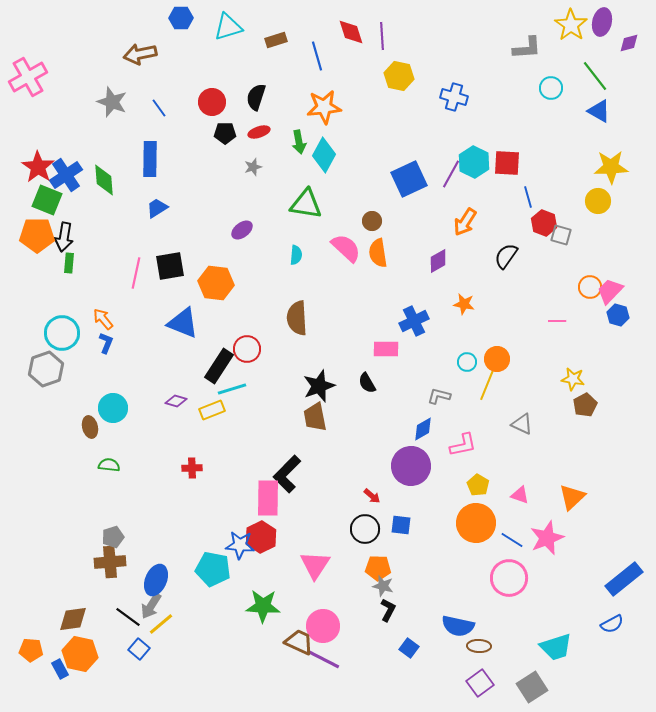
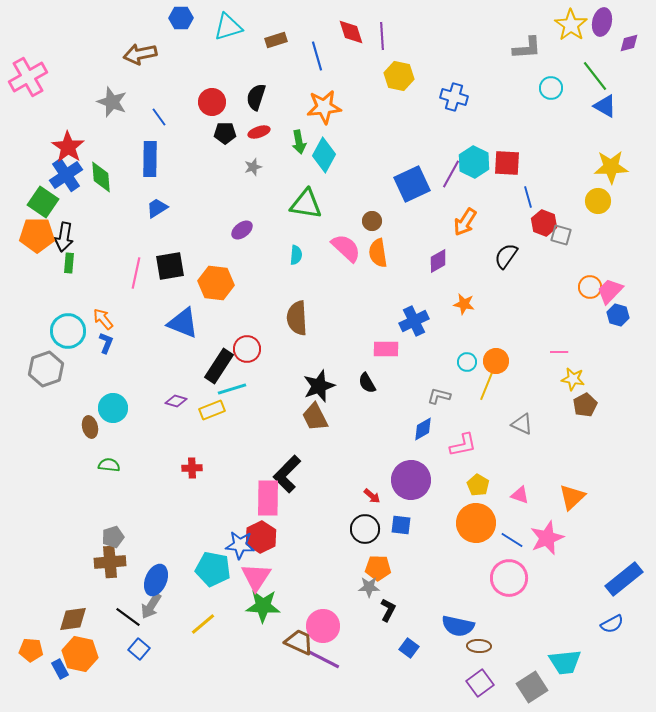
blue line at (159, 108): moved 9 px down
blue triangle at (599, 111): moved 6 px right, 5 px up
red star at (38, 167): moved 30 px right, 20 px up
blue square at (409, 179): moved 3 px right, 5 px down
green diamond at (104, 180): moved 3 px left, 3 px up
green square at (47, 200): moved 4 px left, 2 px down; rotated 12 degrees clockwise
pink line at (557, 321): moved 2 px right, 31 px down
cyan circle at (62, 333): moved 6 px right, 2 px up
orange circle at (497, 359): moved 1 px left, 2 px down
brown trapezoid at (315, 417): rotated 16 degrees counterclockwise
purple circle at (411, 466): moved 14 px down
pink triangle at (315, 565): moved 59 px left, 12 px down
gray star at (383, 586): moved 14 px left, 1 px down; rotated 15 degrees counterclockwise
yellow line at (161, 624): moved 42 px right
cyan trapezoid at (556, 647): moved 9 px right, 15 px down; rotated 12 degrees clockwise
